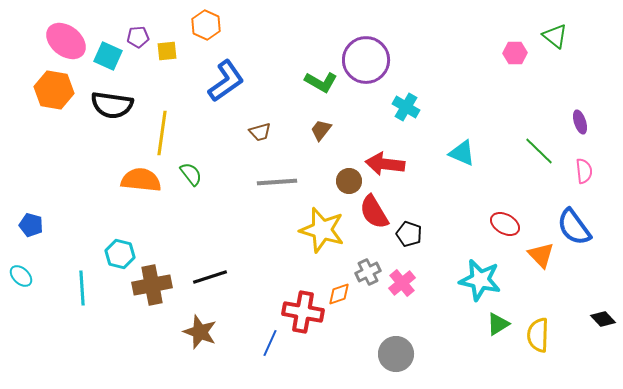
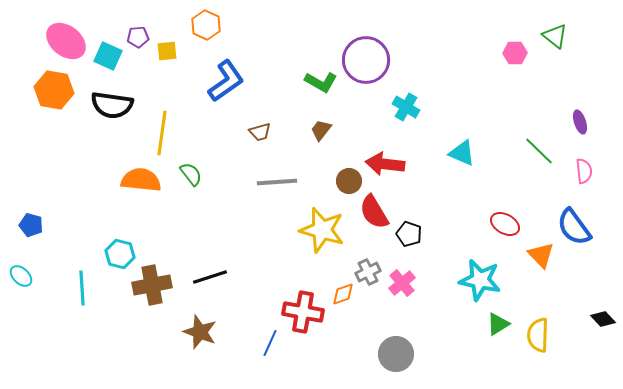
orange diamond at (339, 294): moved 4 px right
